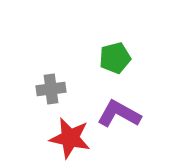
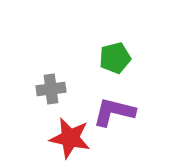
purple L-shape: moved 5 px left, 2 px up; rotated 15 degrees counterclockwise
